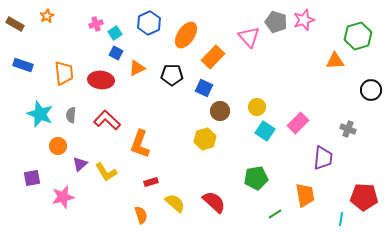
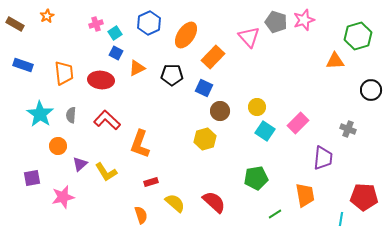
cyan star at (40, 114): rotated 12 degrees clockwise
